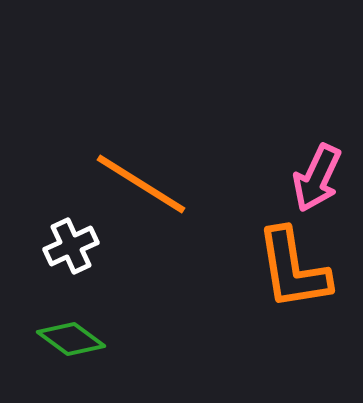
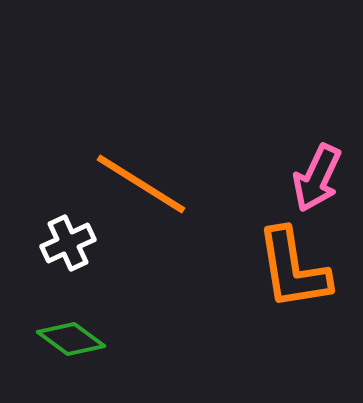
white cross: moved 3 px left, 3 px up
